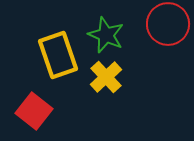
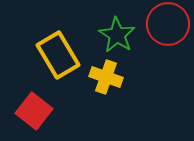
green star: moved 11 px right; rotated 9 degrees clockwise
yellow rectangle: rotated 12 degrees counterclockwise
yellow cross: rotated 28 degrees counterclockwise
